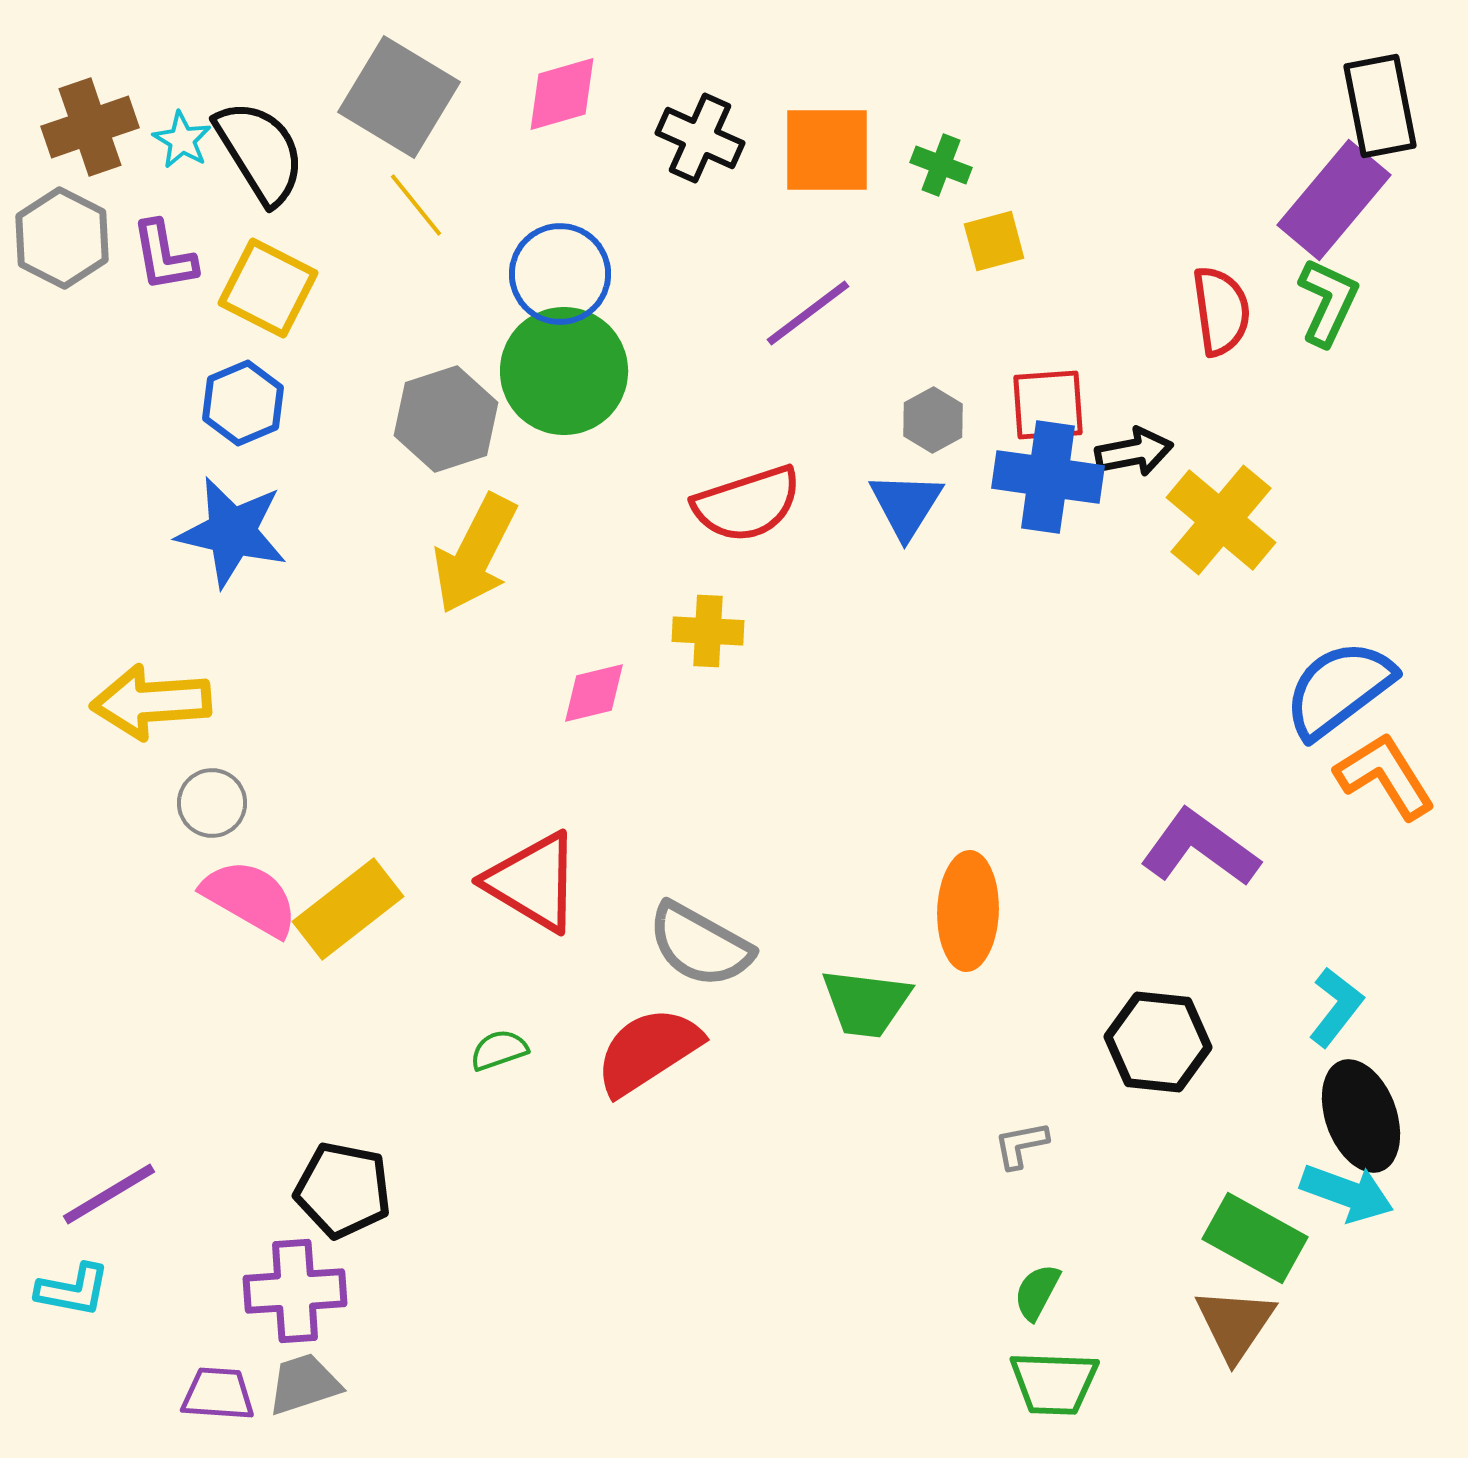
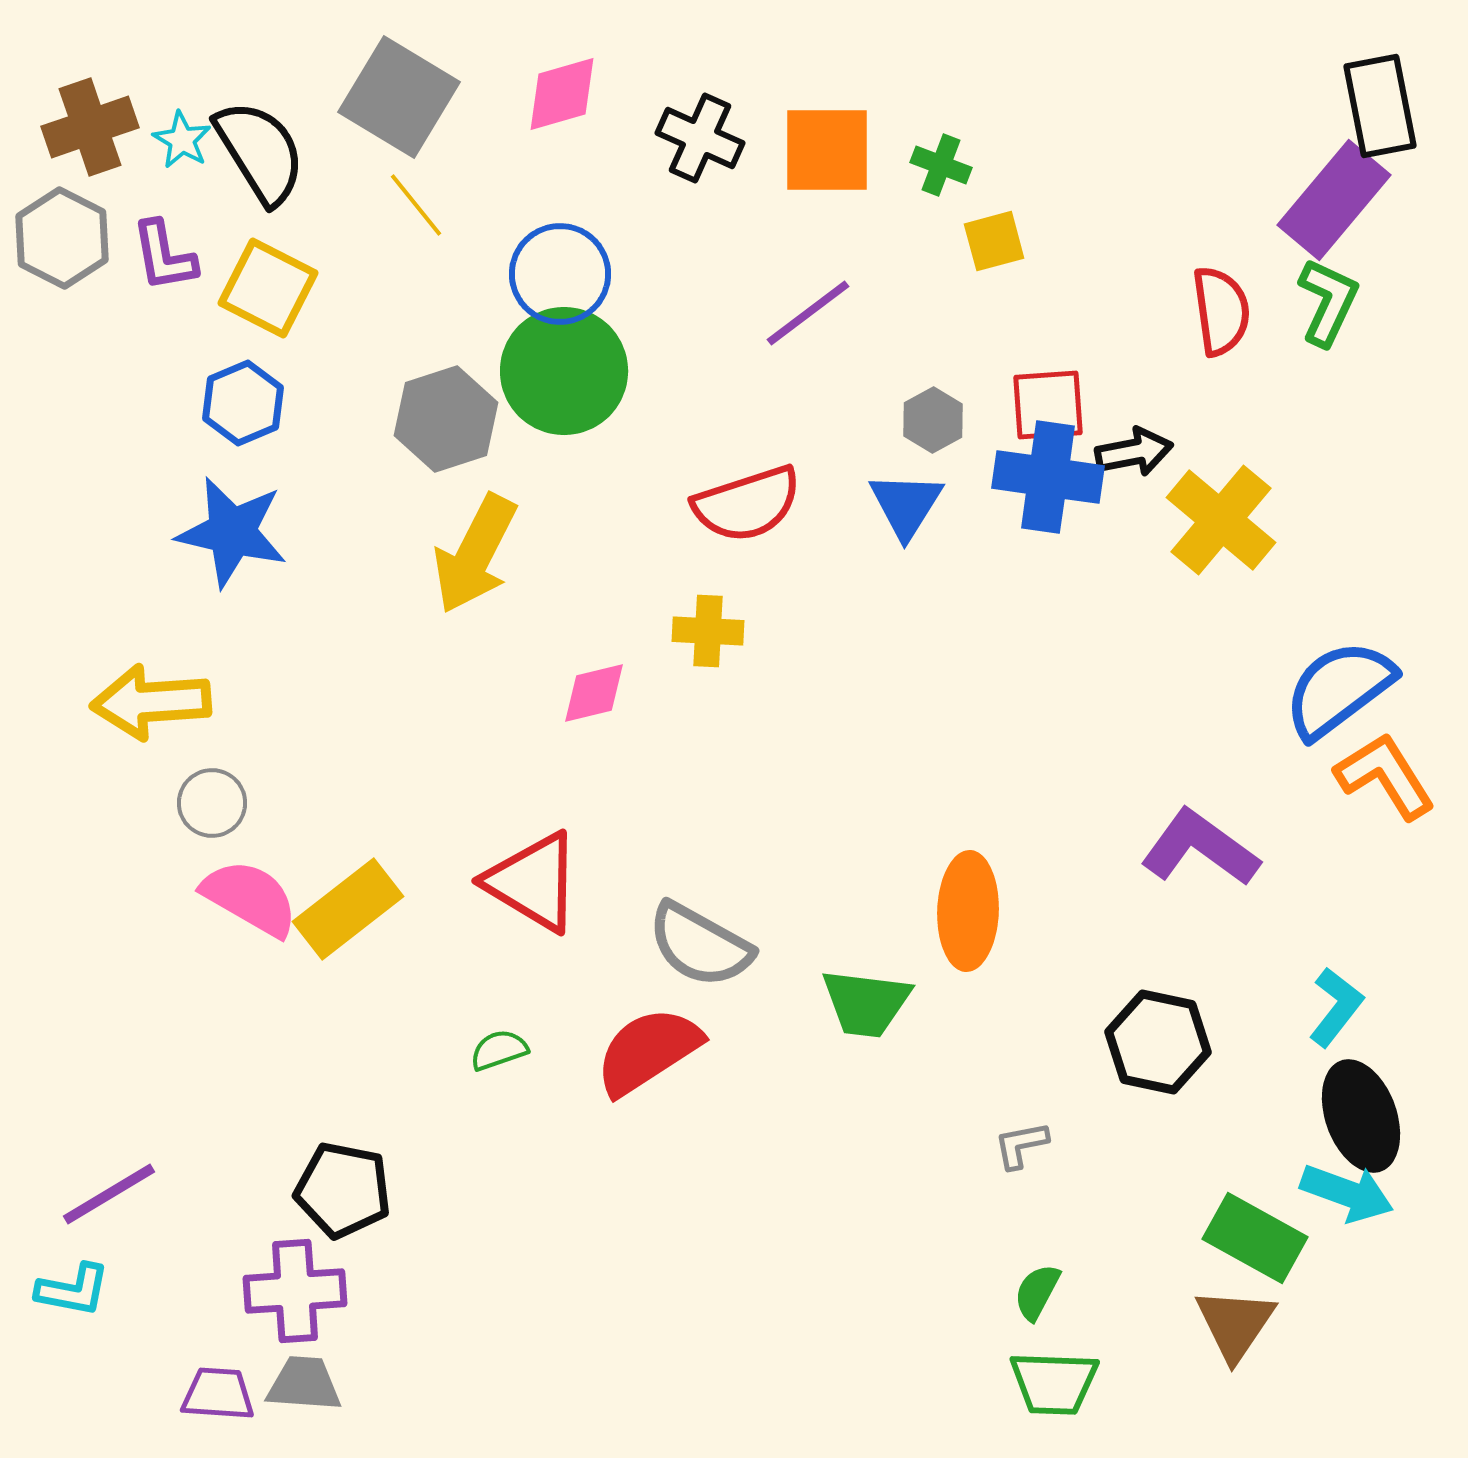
black hexagon at (1158, 1042): rotated 6 degrees clockwise
gray trapezoid at (304, 1384): rotated 22 degrees clockwise
